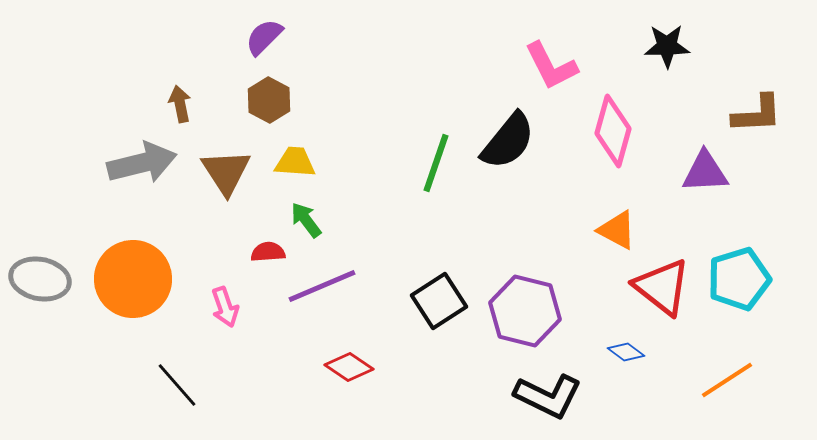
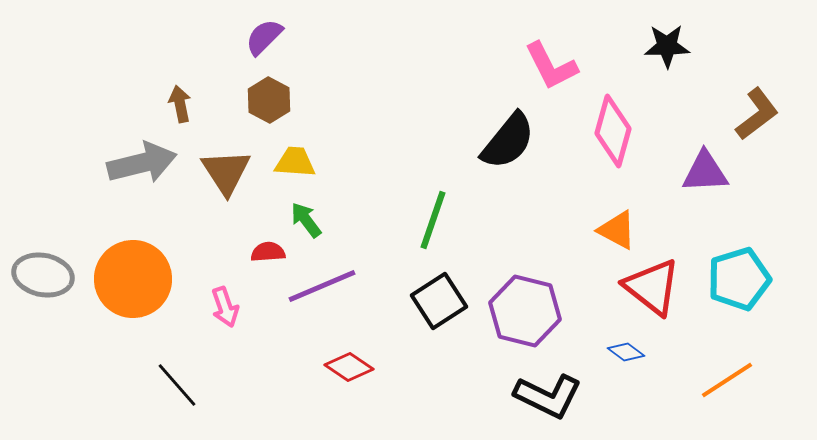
brown L-shape: rotated 34 degrees counterclockwise
green line: moved 3 px left, 57 px down
gray ellipse: moved 3 px right, 4 px up
red triangle: moved 10 px left
